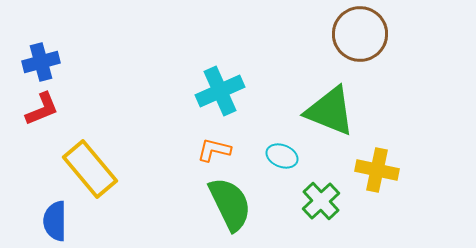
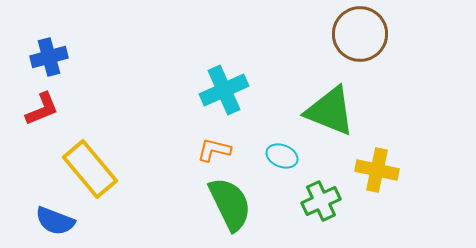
blue cross: moved 8 px right, 5 px up
cyan cross: moved 4 px right, 1 px up
green cross: rotated 18 degrees clockwise
blue semicircle: rotated 69 degrees counterclockwise
